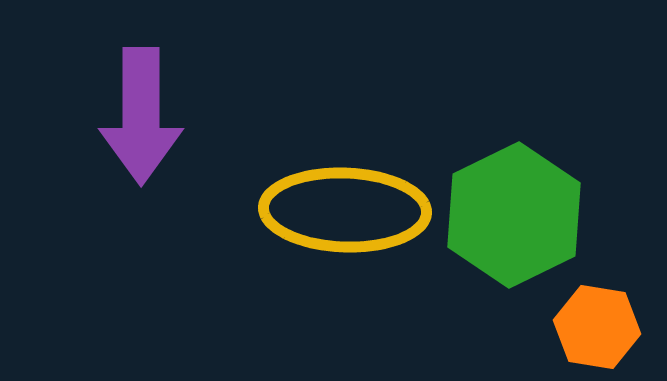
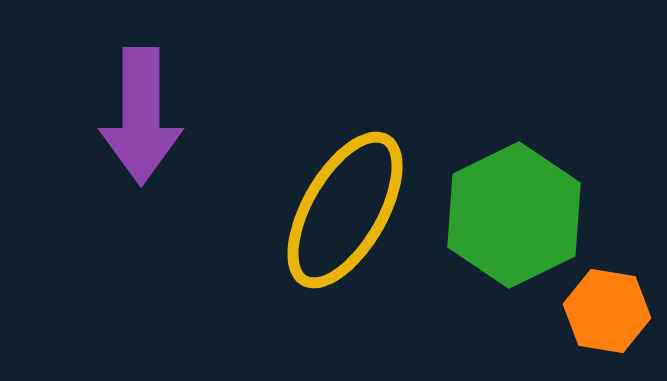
yellow ellipse: rotated 62 degrees counterclockwise
orange hexagon: moved 10 px right, 16 px up
